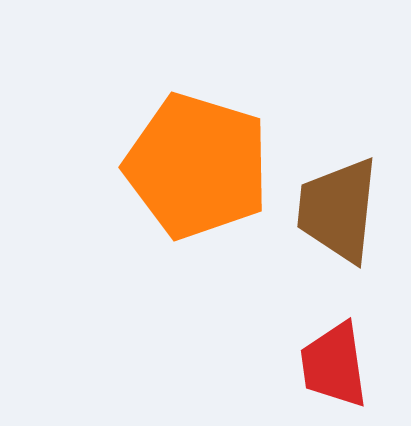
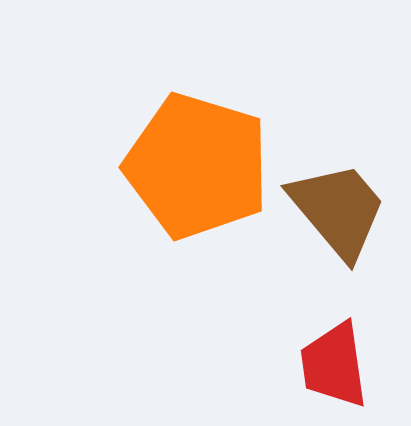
brown trapezoid: rotated 134 degrees clockwise
